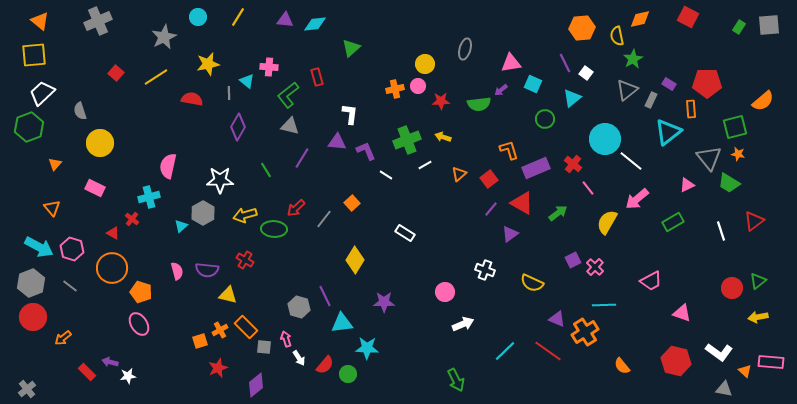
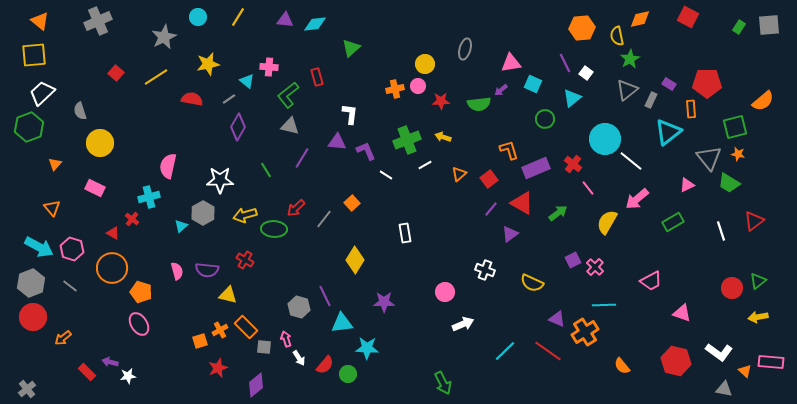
green star at (633, 59): moved 3 px left
gray line at (229, 93): moved 6 px down; rotated 56 degrees clockwise
white rectangle at (405, 233): rotated 48 degrees clockwise
green arrow at (456, 380): moved 13 px left, 3 px down
